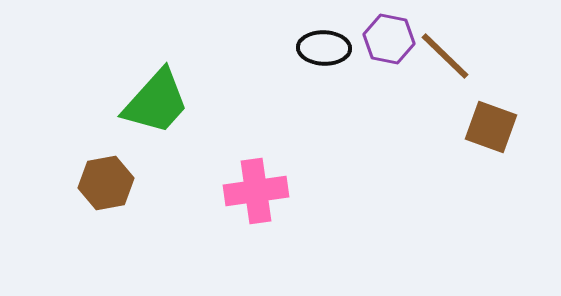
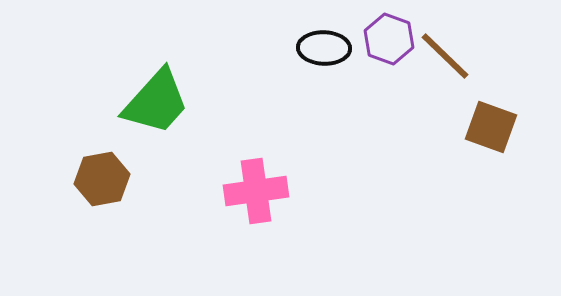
purple hexagon: rotated 9 degrees clockwise
brown hexagon: moved 4 px left, 4 px up
